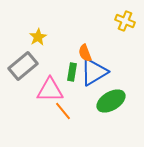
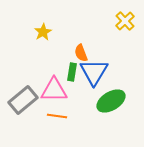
yellow cross: rotated 24 degrees clockwise
yellow star: moved 5 px right, 5 px up
orange semicircle: moved 4 px left
gray rectangle: moved 34 px down
blue triangle: rotated 28 degrees counterclockwise
pink triangle: moved 4 px right
orange line: moved 6 px left, 5 px down; rotated 42 degrees counterclockwise
